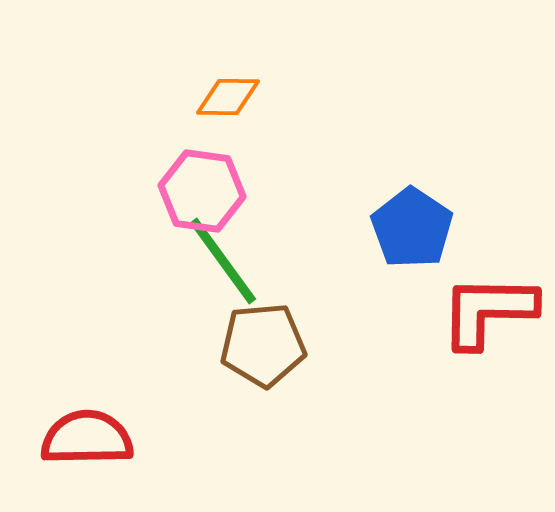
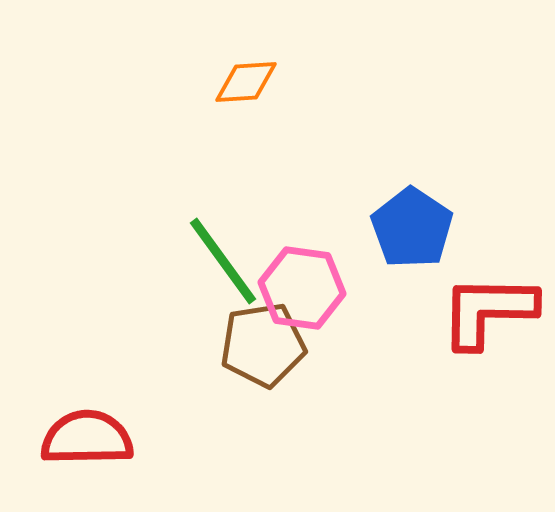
orange diamond: moved 18 px right, 15 px up; rotated 4 degrees counterclockwise
pink hexagon: moved 100 px right, 97 px down
brown pentagon: rotated 4 degrees counterclockwise
